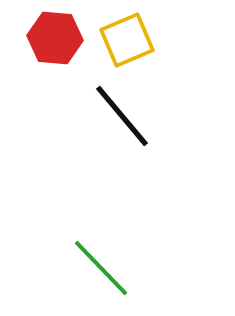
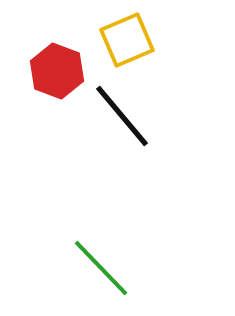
red hexagon: moved 2 px right, 33 px down; rotated 16 degrees clockwise
